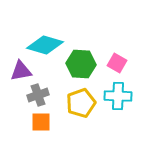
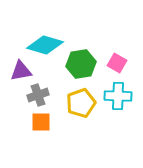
green hexagon: rotated 12 degrees counterclockwise
